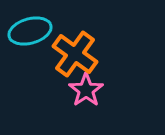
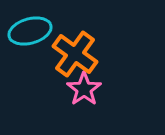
pink star: moved 2 px left, 1 px up
